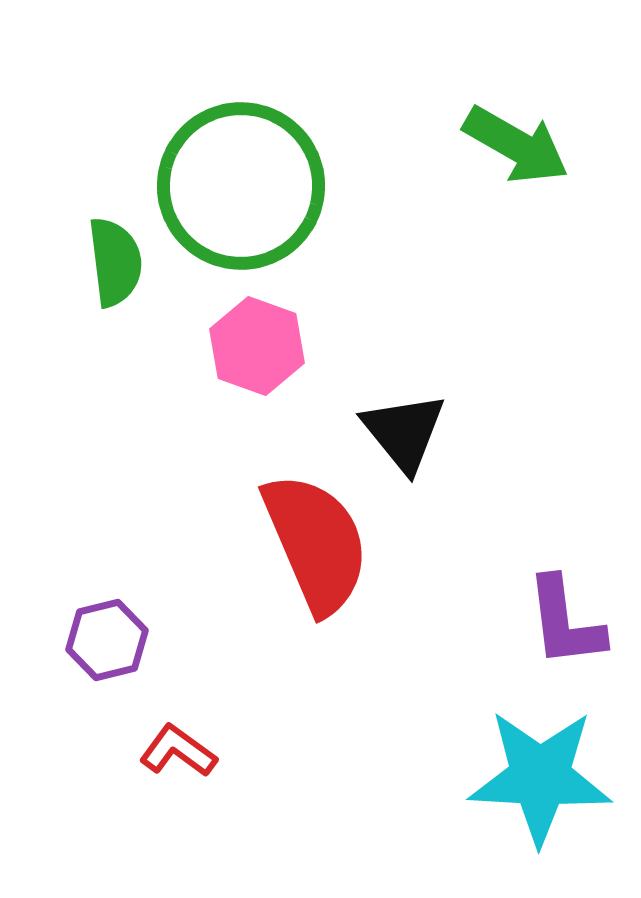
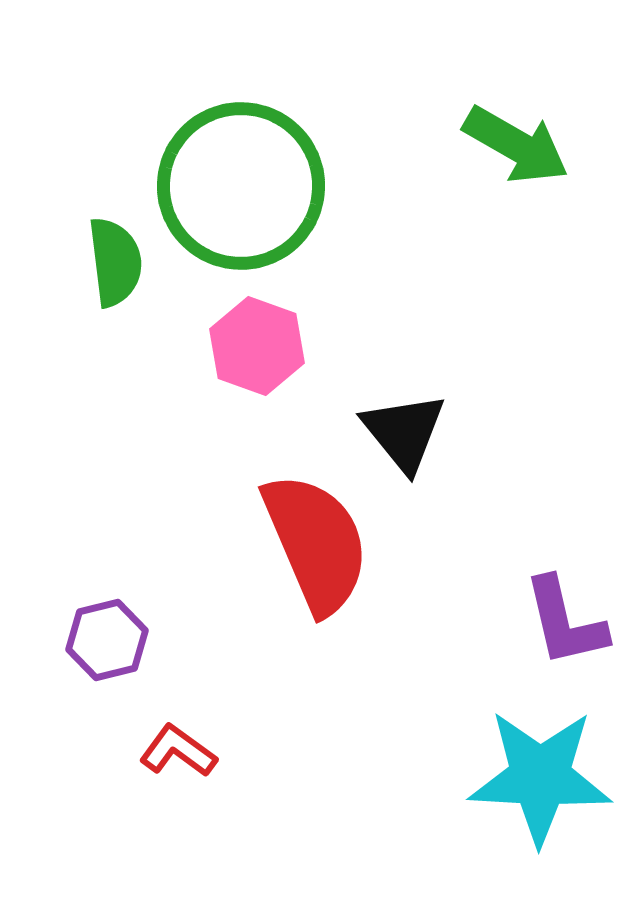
purple L-shape: rotated 6 degrees counterclockwise
